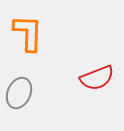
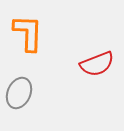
red semicircle: moved 14 px up
